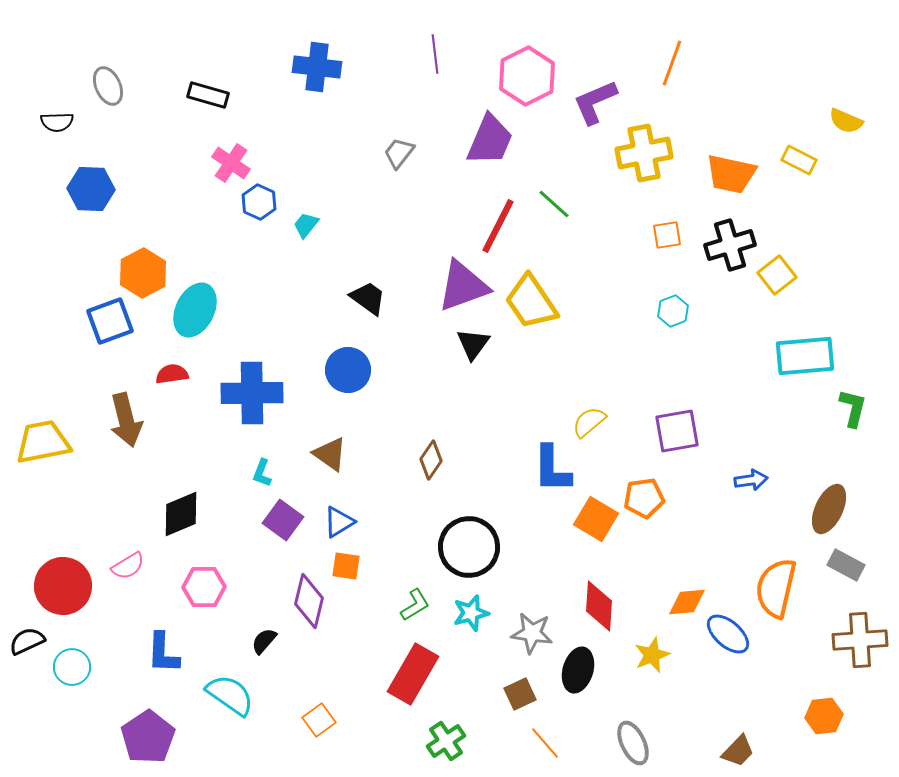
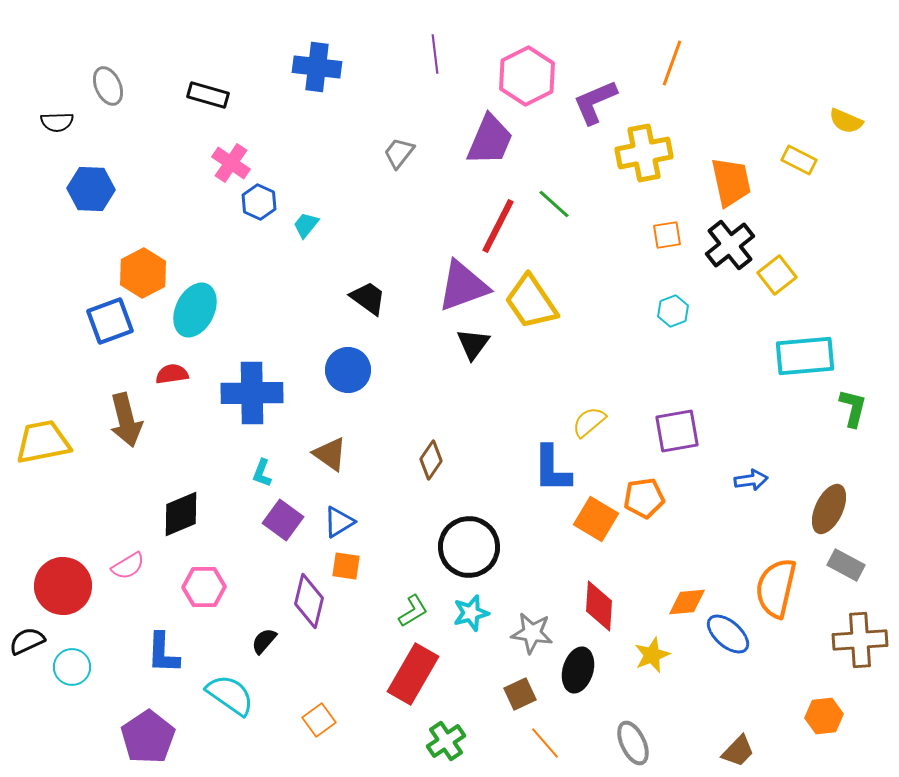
orange trapezoid at (731, 174): moved 8 px down; rotated 114 degrees counterclockwise
black cross at (730, 245): rotated 21 degrees counterclockwise
green L-shape at (415, 605): moved 2 px left, 6 px down
